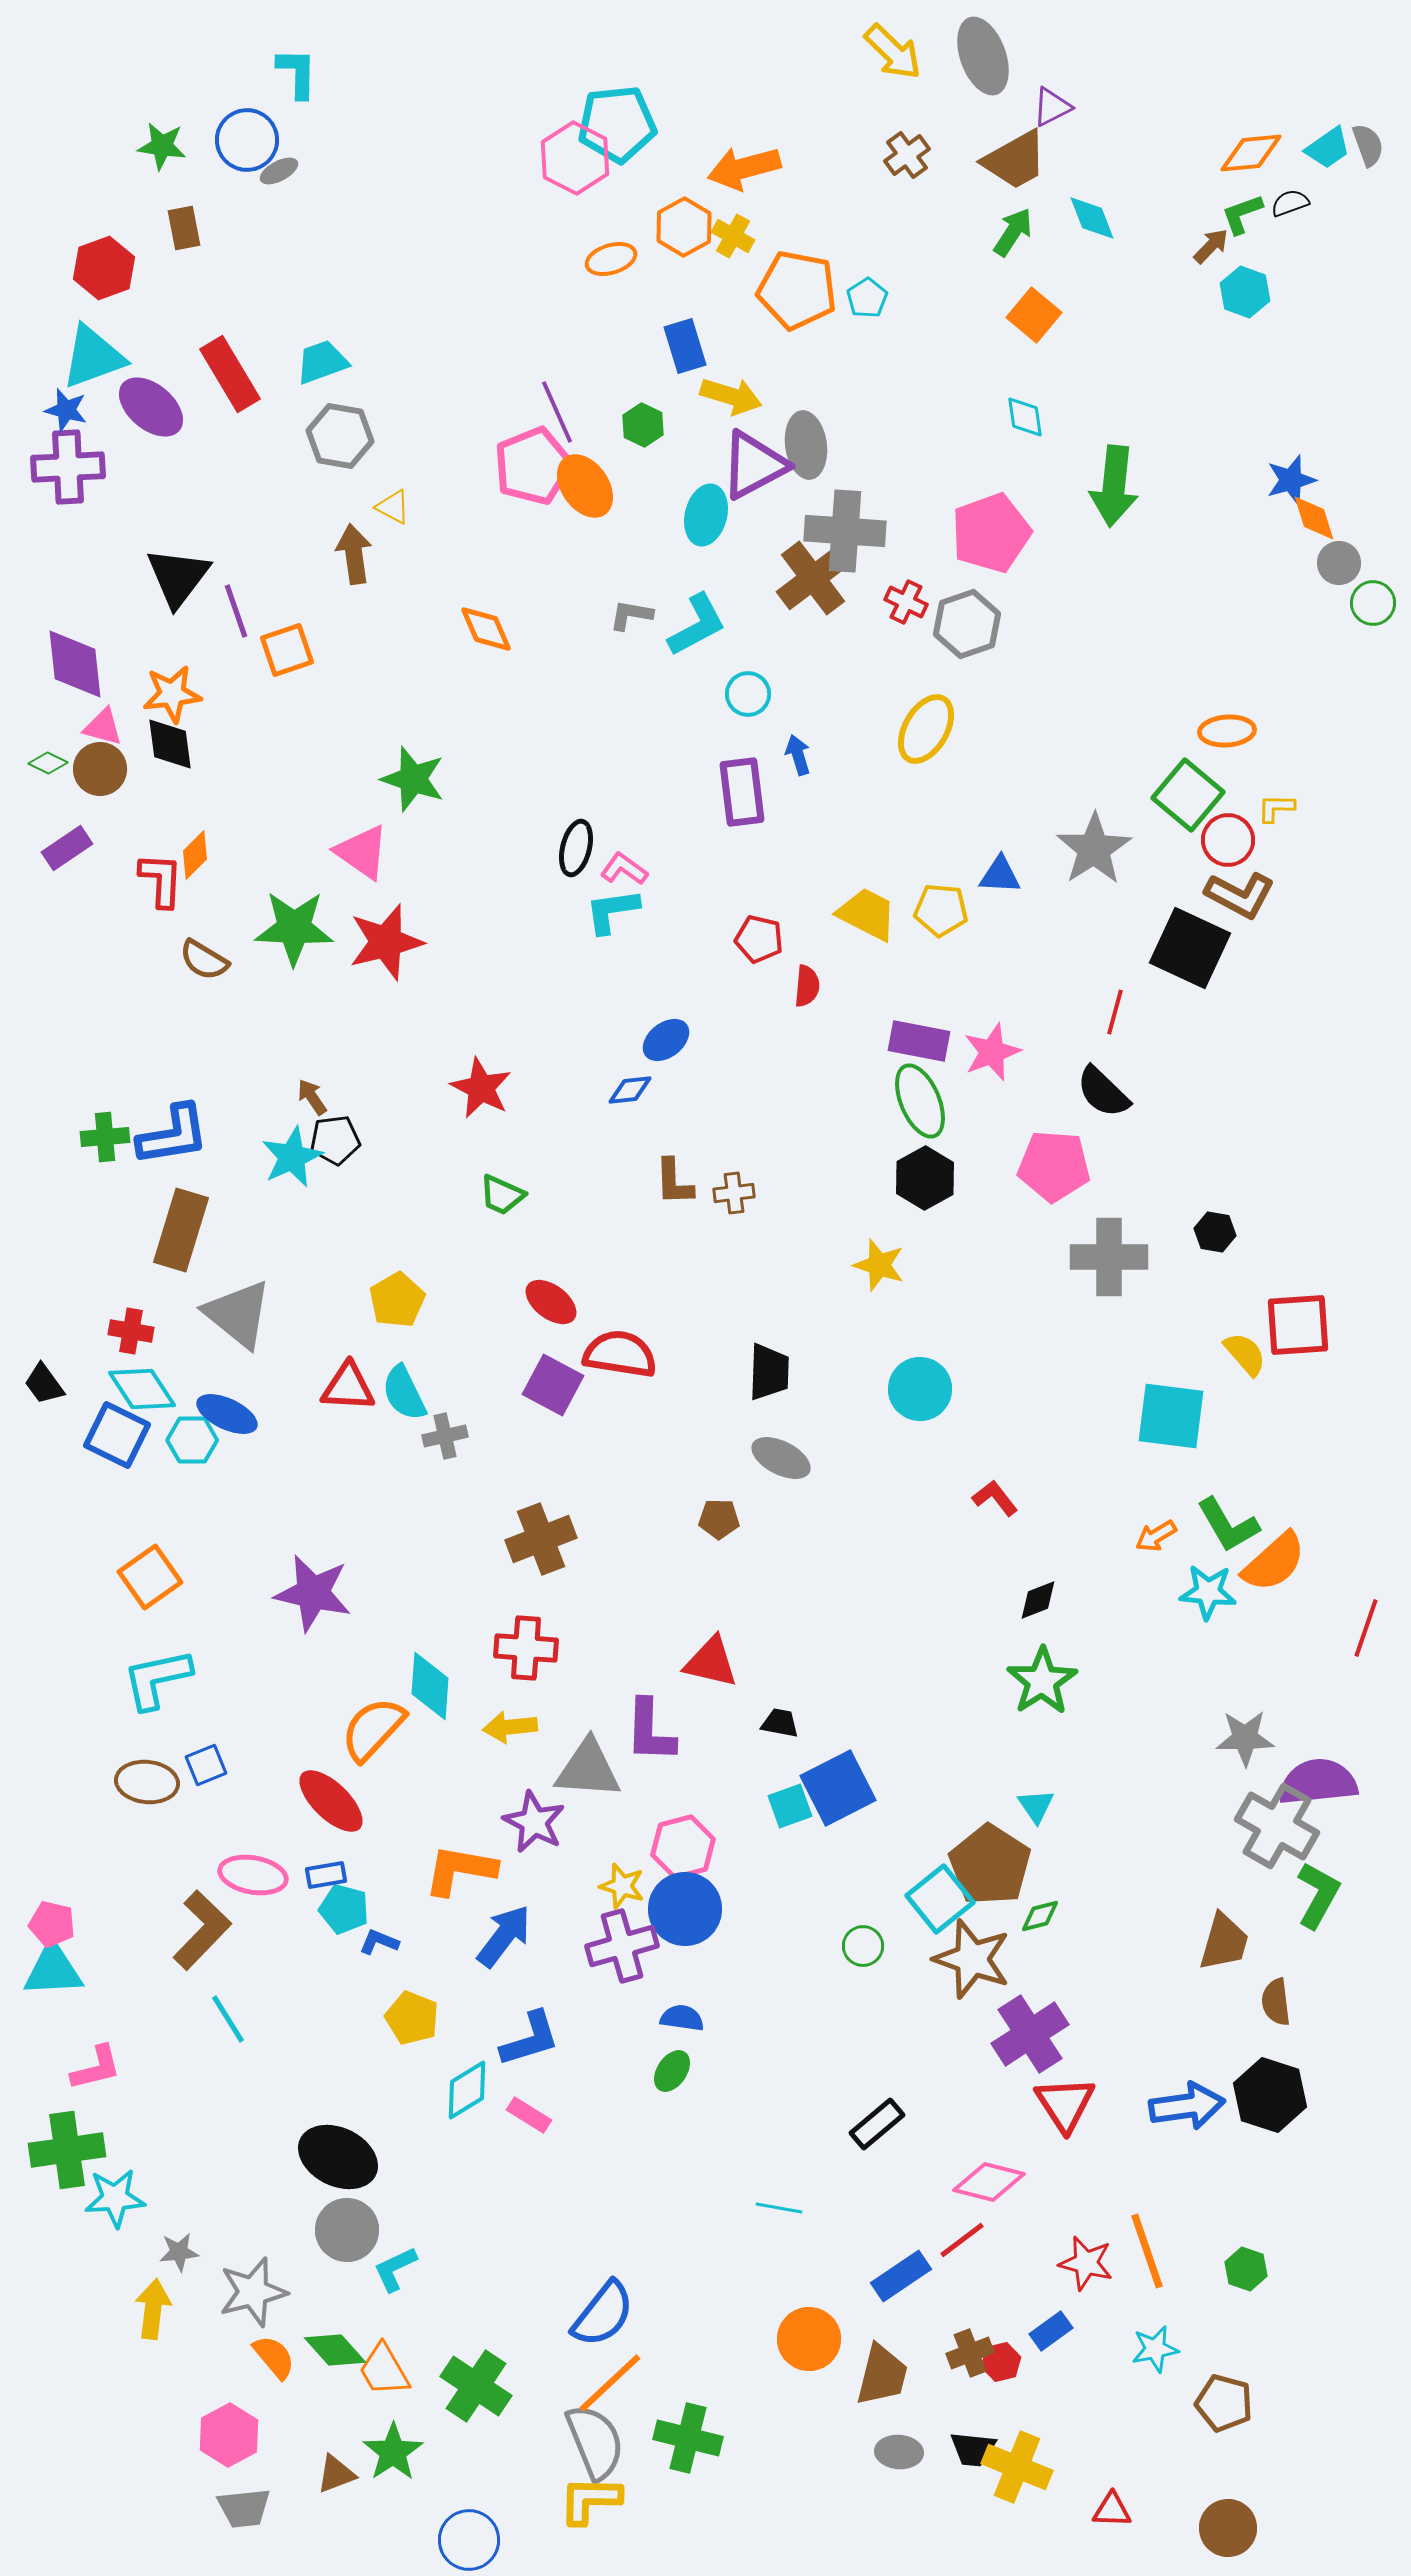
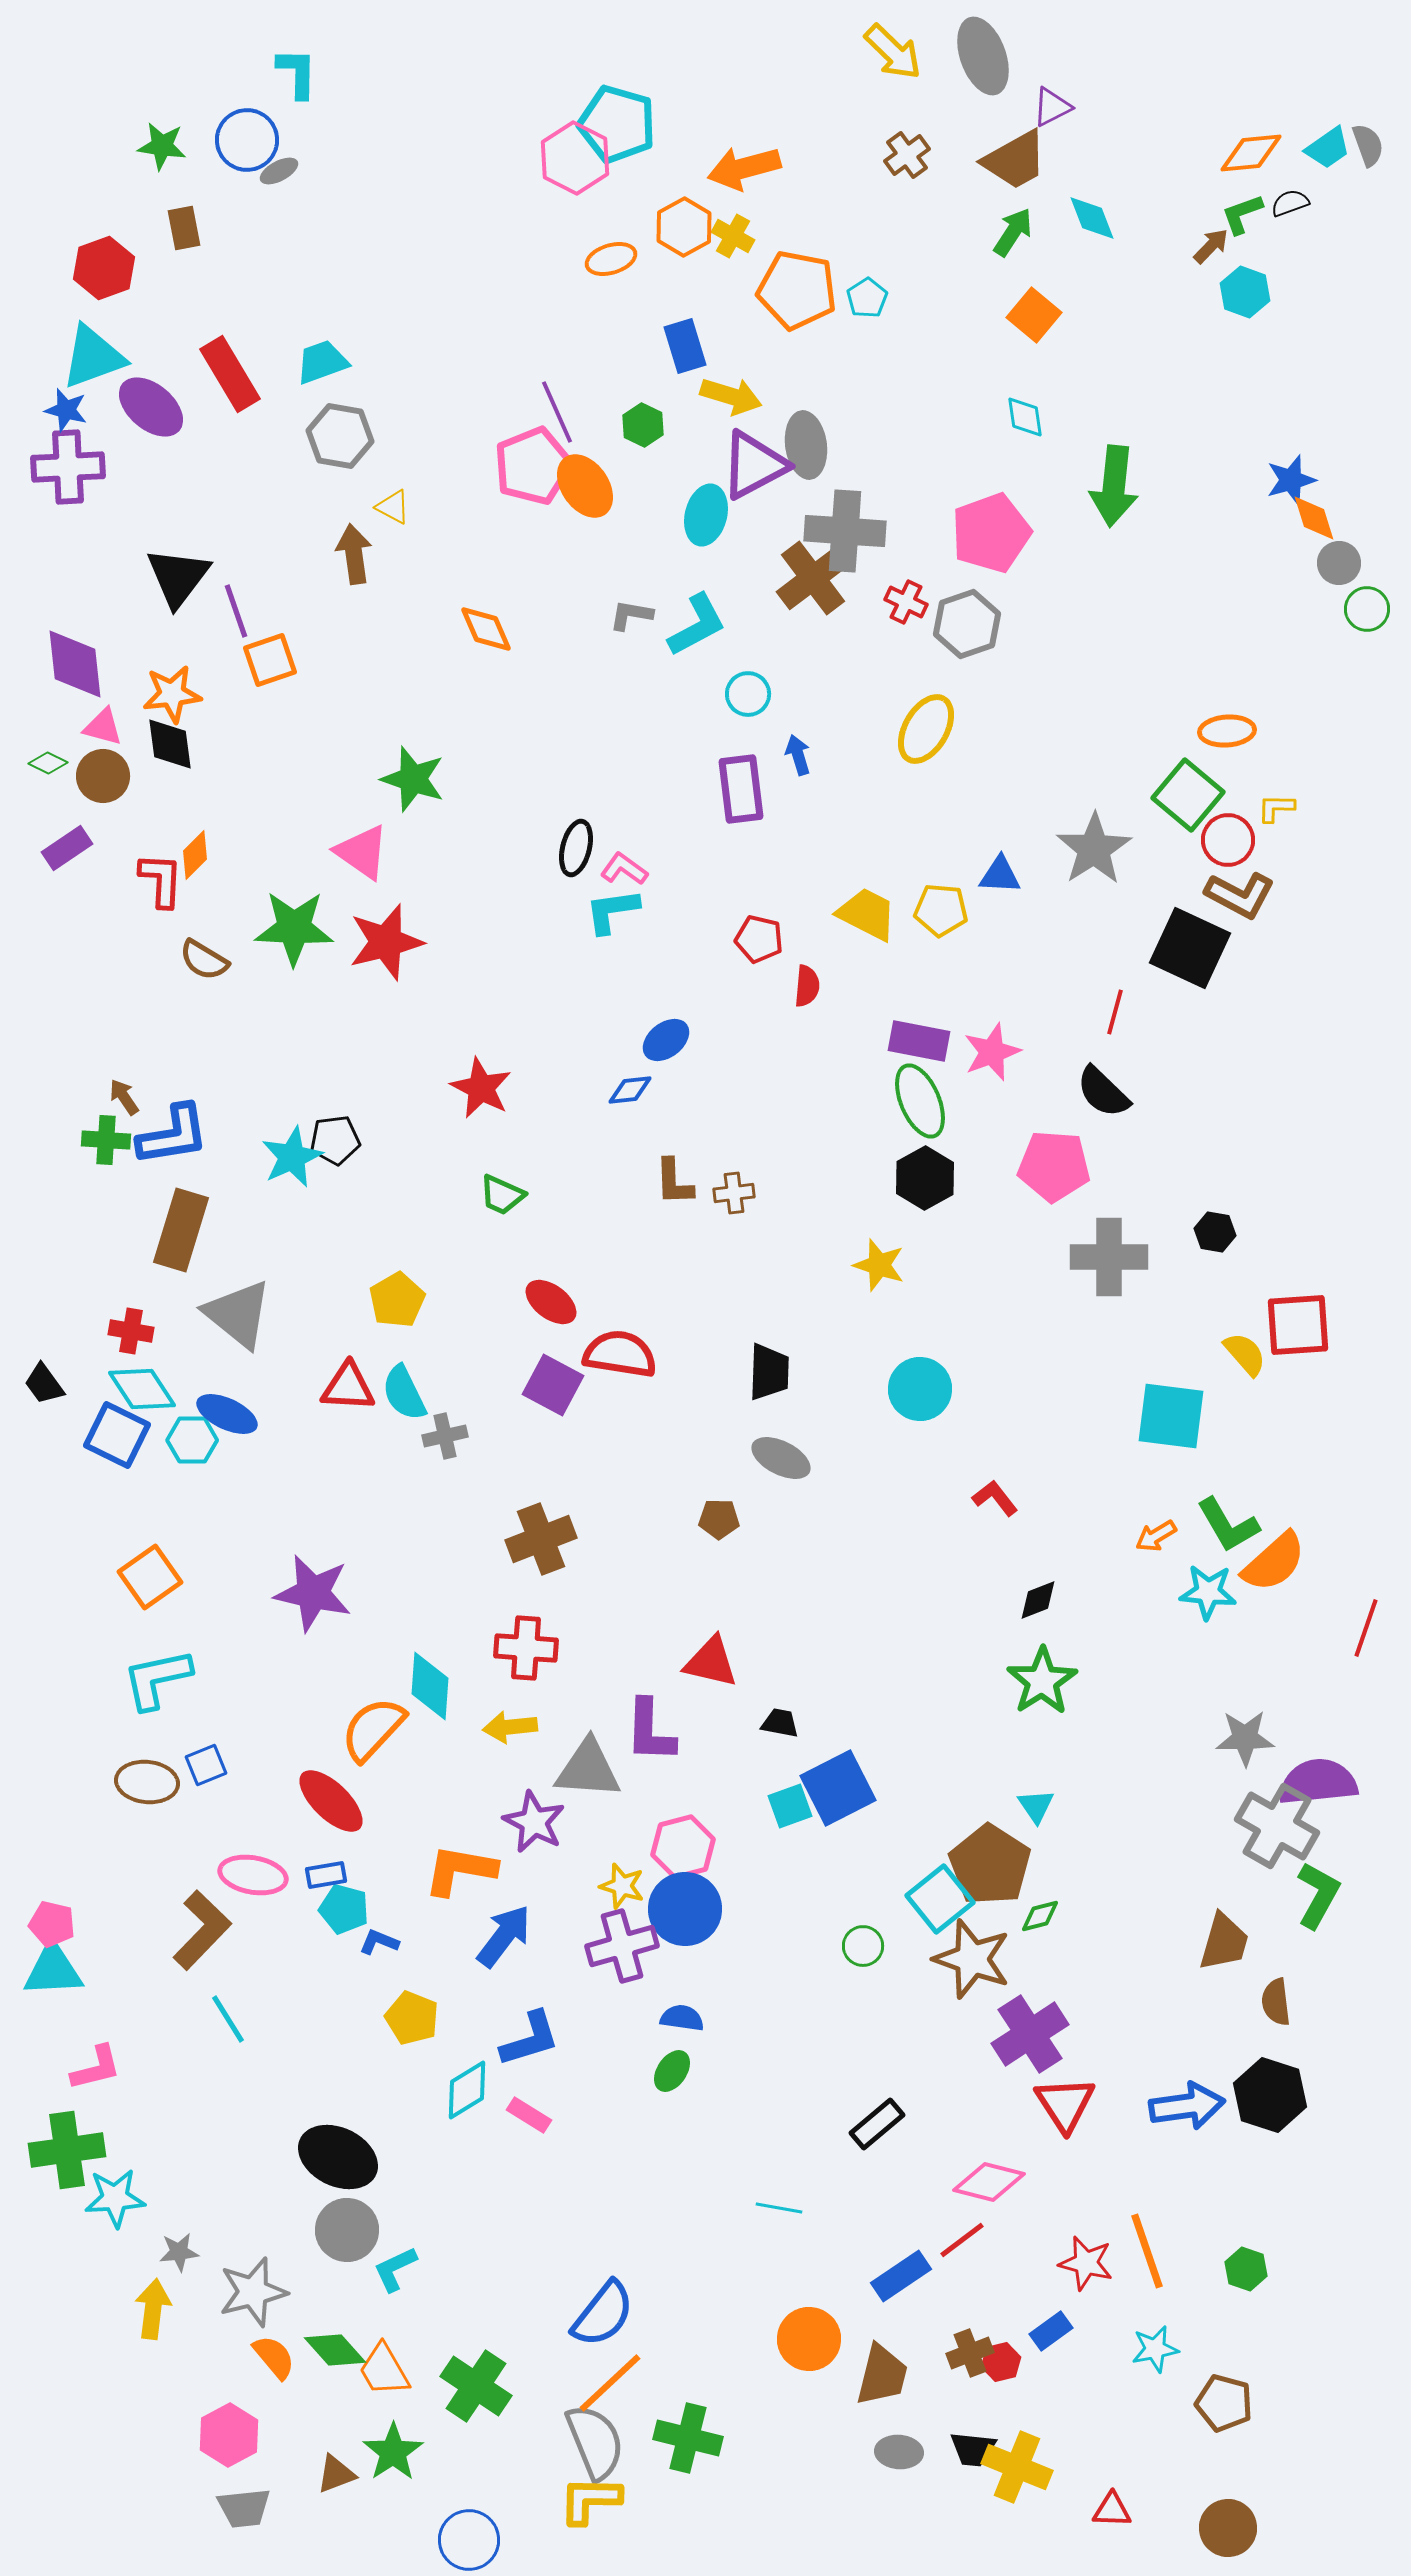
cyan pentagon at (617, 124): rotated 22 degrees clockwise
green circle at (1373, 603): moved 6 px left, 6 px down
orange square at (287, 650): moved 17 px left, 10 px down
brown circle at (100, 769): moved 3 px right, 7 px down
purple rectangle at (742, 792): moved 1 px left, 3 px up
brown arrow at (312, 1097): moved 188 px left
green cross at (105, 1137): moved 1 px right, 3 px down; rotated 9 degrees clockwise
